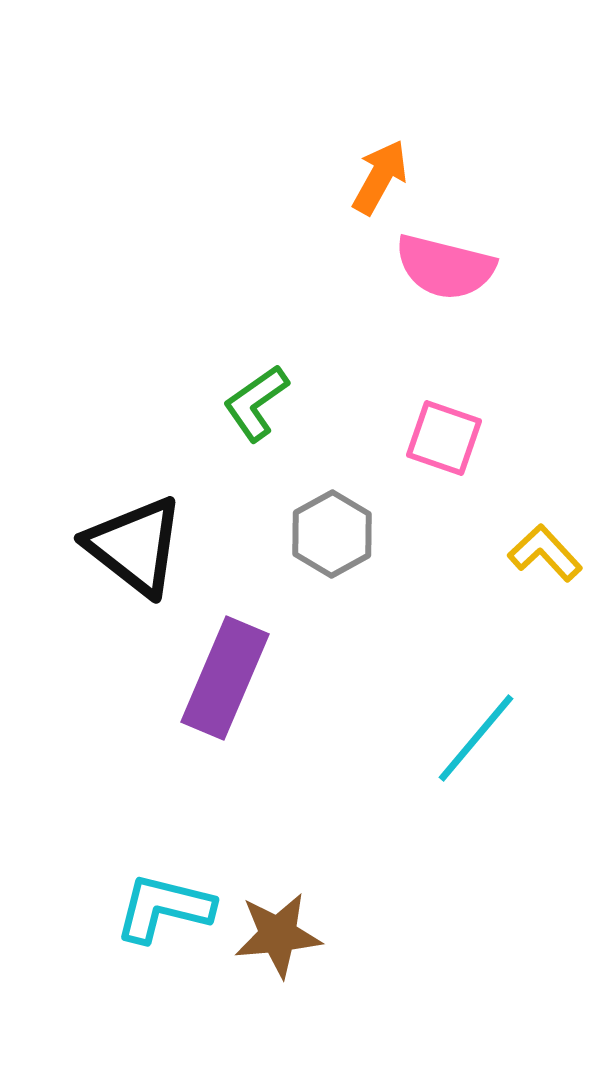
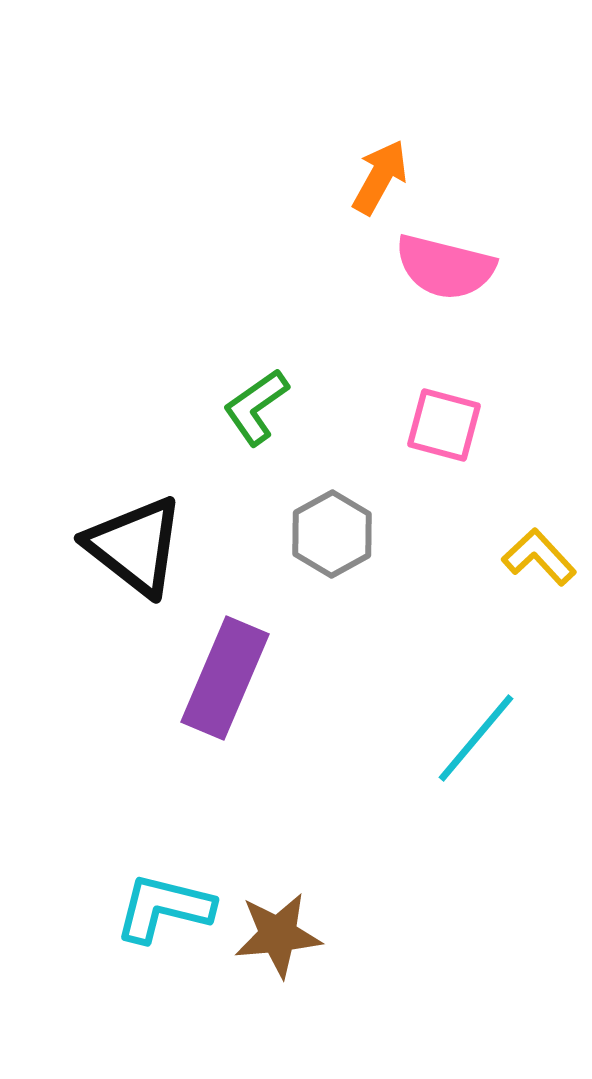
green L-shape: moved 4 px down
pink square: moved 13 px up; rotated 4 degrees counterclockwise
yellow L-shape: moved 6 px left, 4 px down
